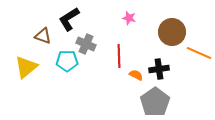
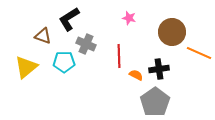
cyan pentagon: moved 3 px left, 1 px down
